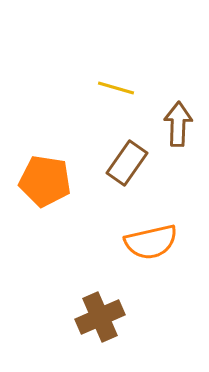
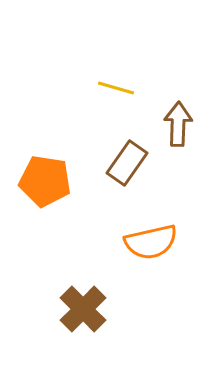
brown cross: moved 17 px left, 8 px up; rotated 21 degrees counterclockwise
